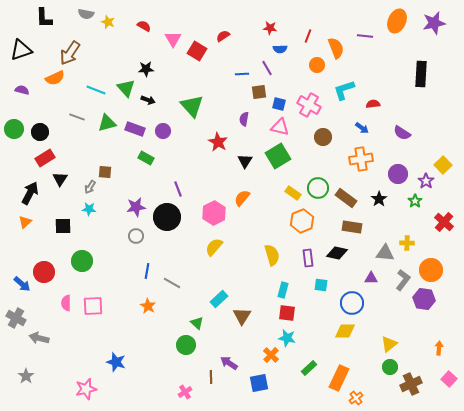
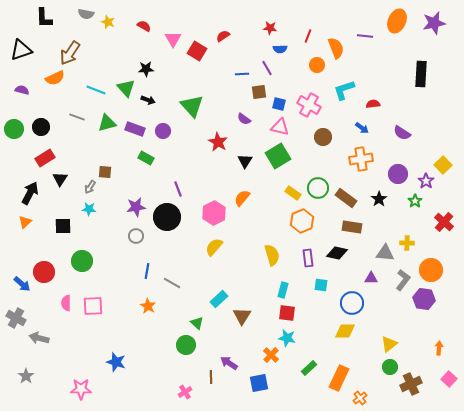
purple semicircle at (244, 119): rotated 64 degrees counterclockwise
black circle at (40, 132): moved 1 px right, 5 px up
pink star at (86, 389): moved 5 px left; rotated 15 degrees clockwise
orange cross at (356, 398): moved 4 px right
